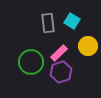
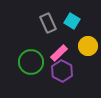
gray rectangle: rotated 18 degrees counterclockwise
purple hexagon: moved 1 px right, 1 px up; rotated 15 degrees counterclockwise
